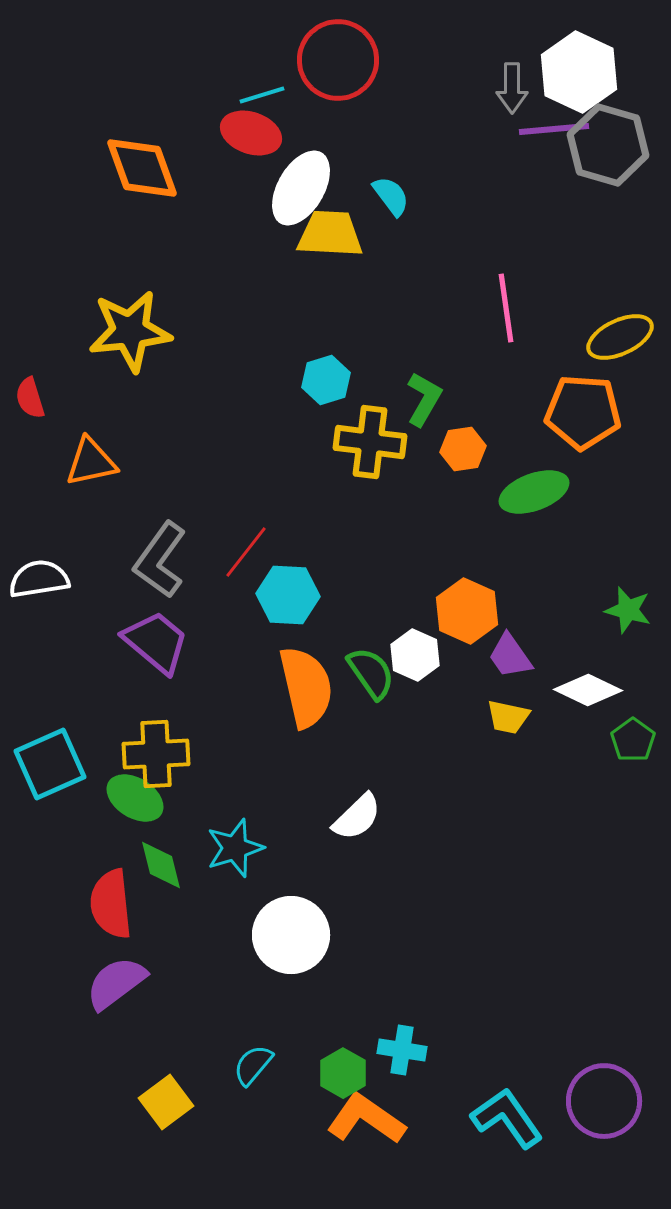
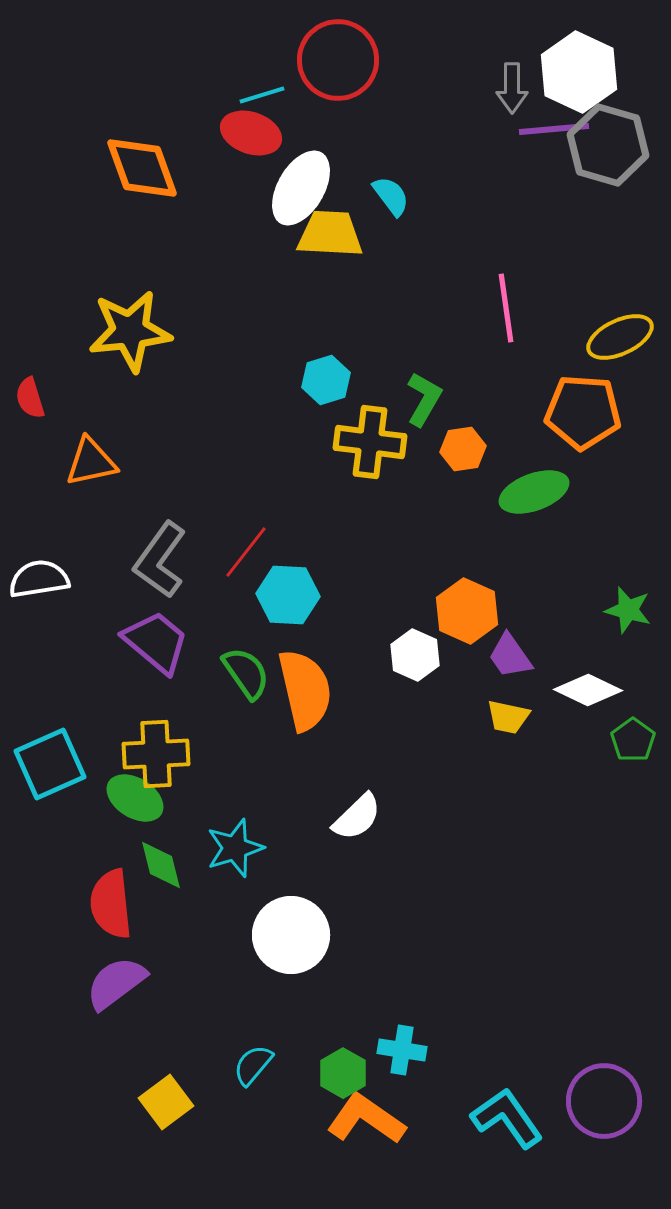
green semicircle at (371, 673): moved 125 px left
orange semicircle at (306, 687): moved 1 px left, 3 px down
